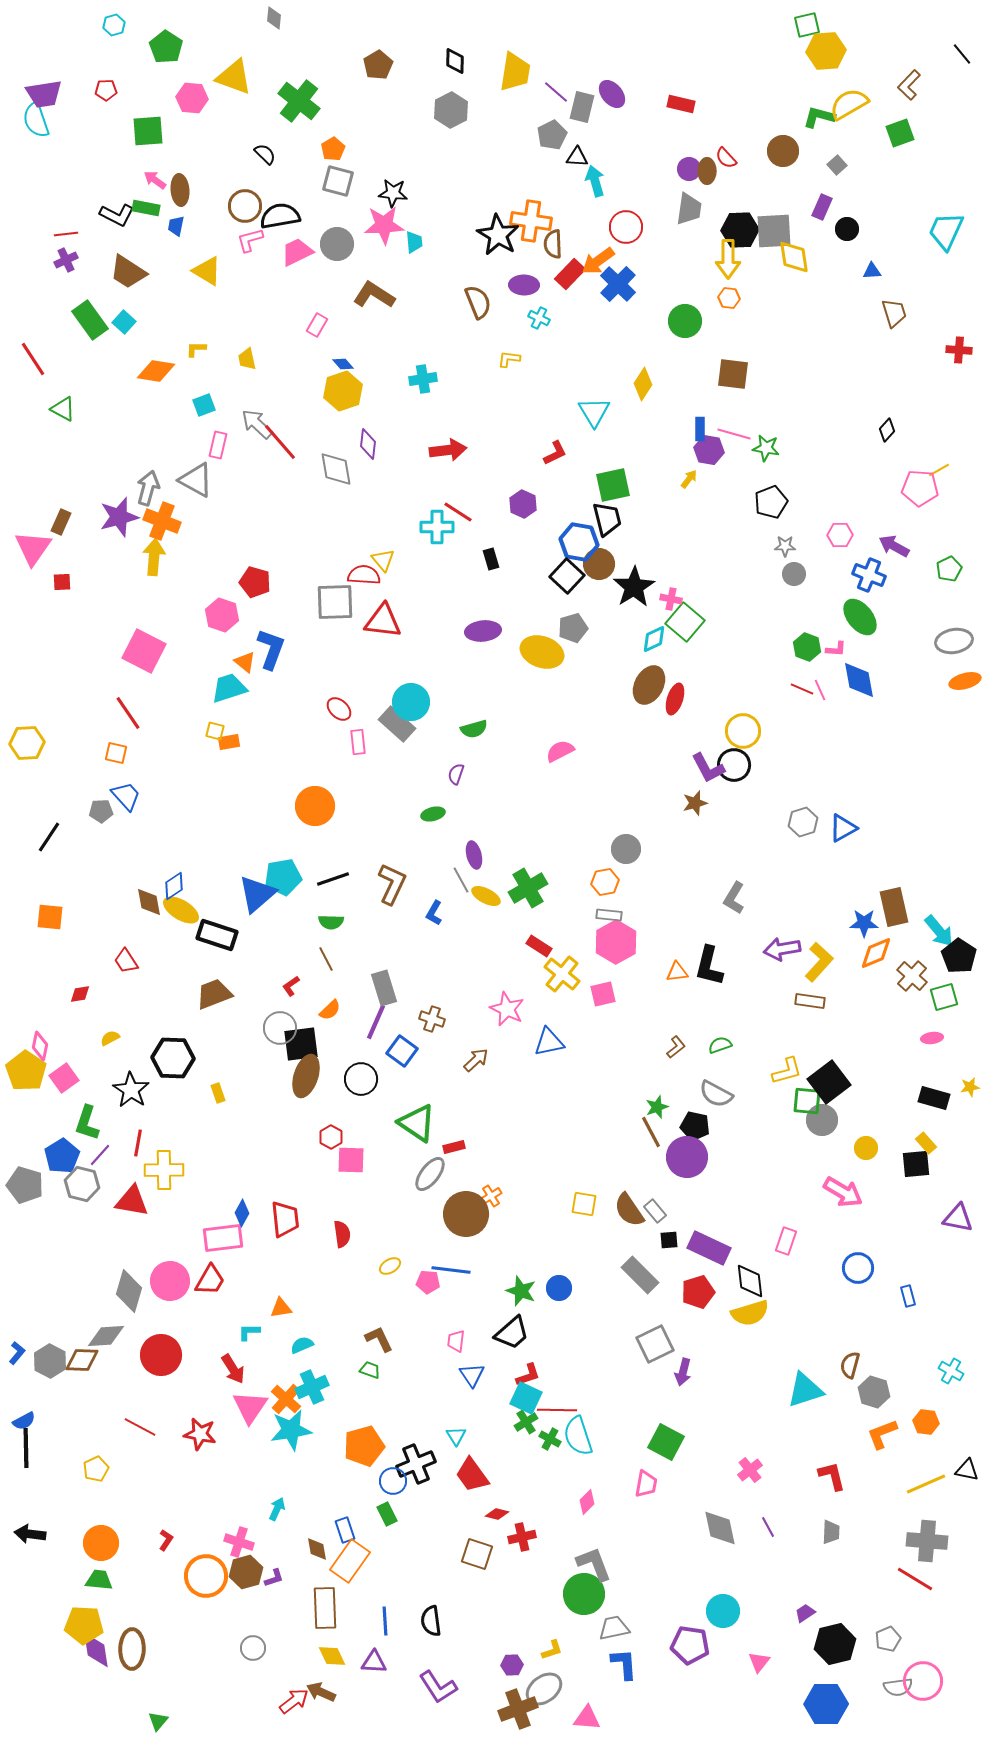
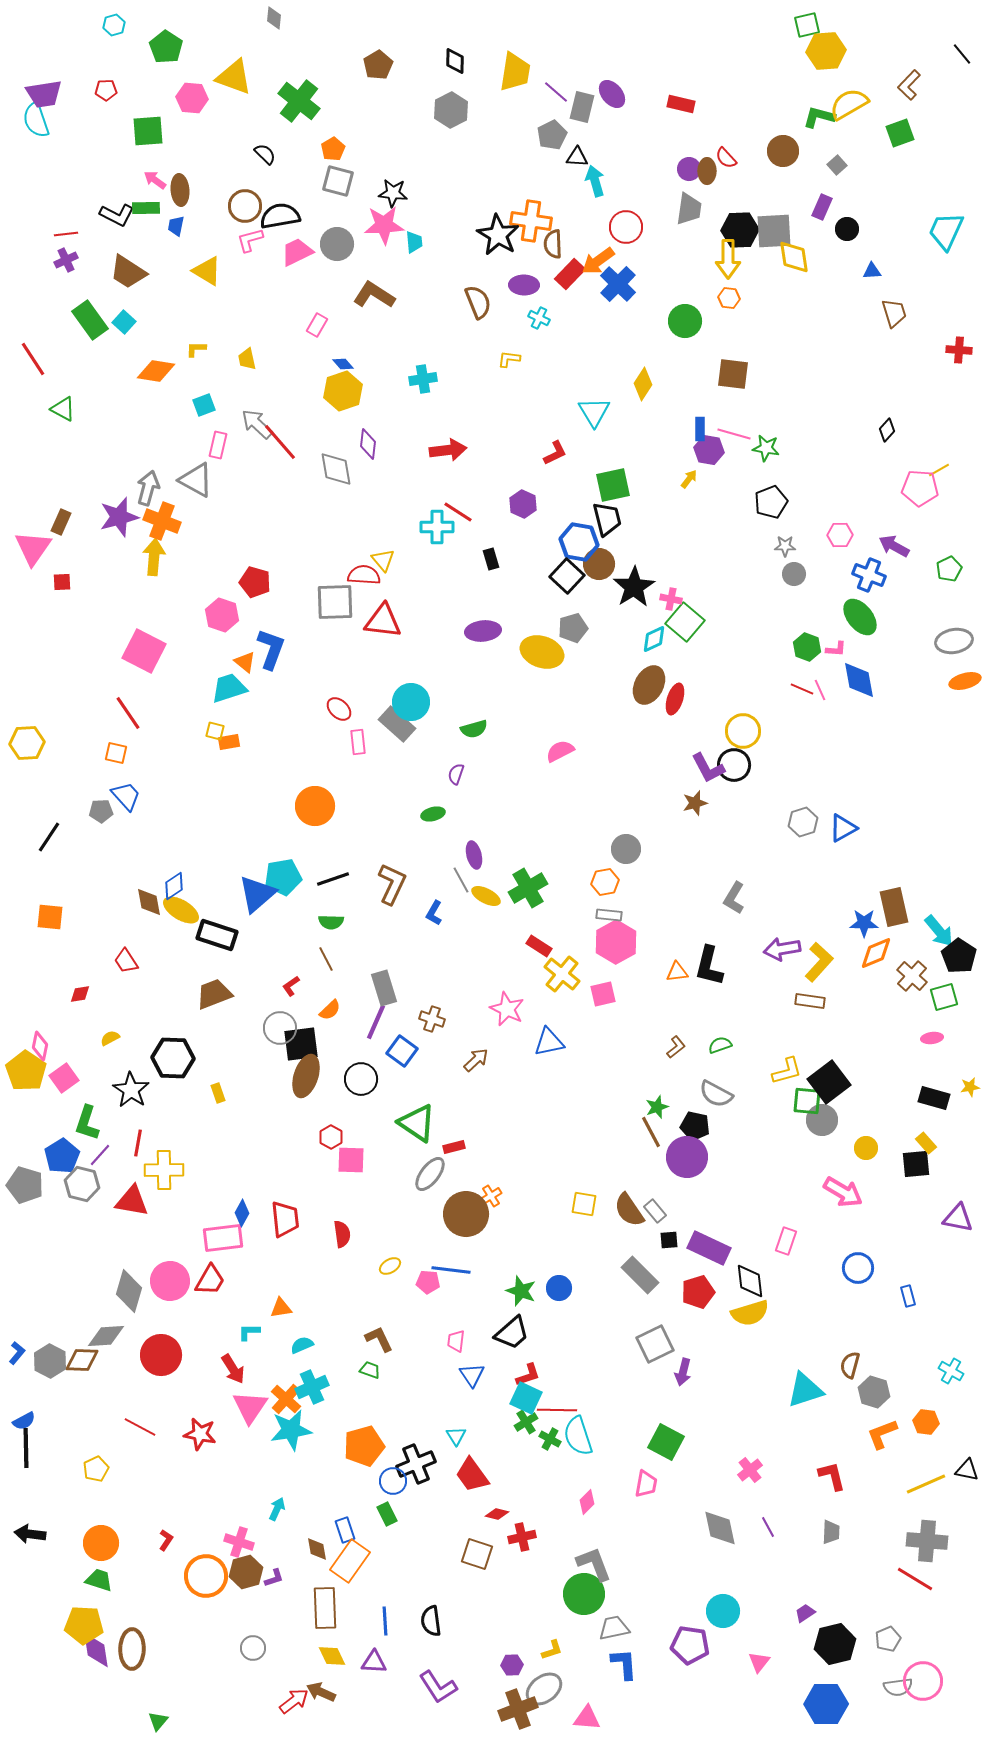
green rectangle at (146, 208): rotated 12 degrees counterclockwise
green trapezoid at (99, 1580): rotated 12 degrees clockwise
